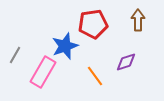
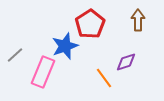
red pentagon: moved 3 px left; rotated 24 degrees counterclockwise
gray line: rotated 18 degrees clockwise
pink rectangle: rotated 8 degrees counterclockwise
orange line: moved 9 px right, 2 px down
